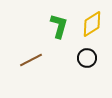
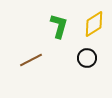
yellow diamond: moved 2 px right
